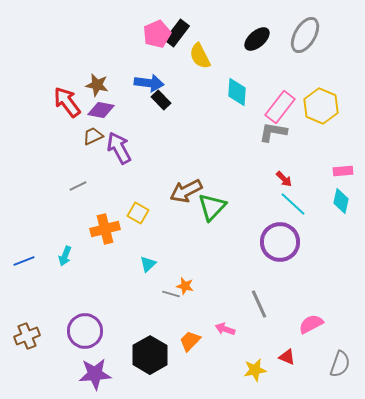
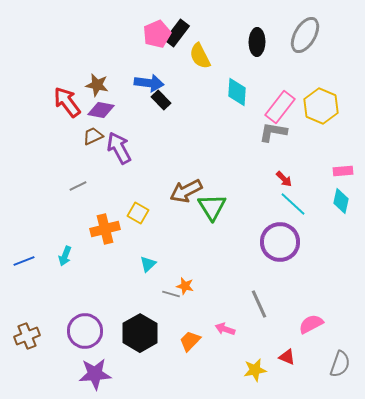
black ellipse at (257, 39): moved 3 px down; rotated 48 degrees counterclockwise
green triangle at (212, 207): rotated 16 degrees counterclockwise
black hexagon at (150, 355): moved 10 px left, 22 px up
